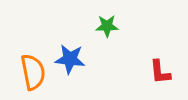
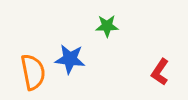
red L-shape: rotated 40 degrees clockwise
